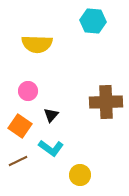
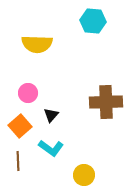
pink circle: moved 2 px down
orange square: rotated 15 degrees clockwise
brown line: rotated 66 degrees counterclockwise
yellow circle: moved 4 px right
